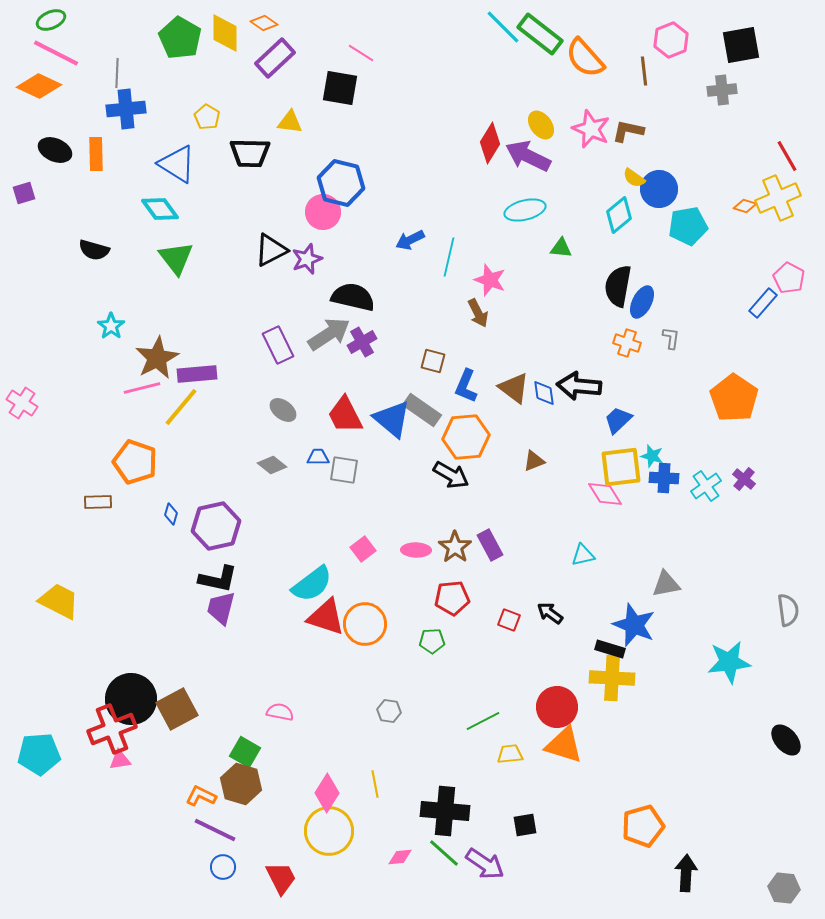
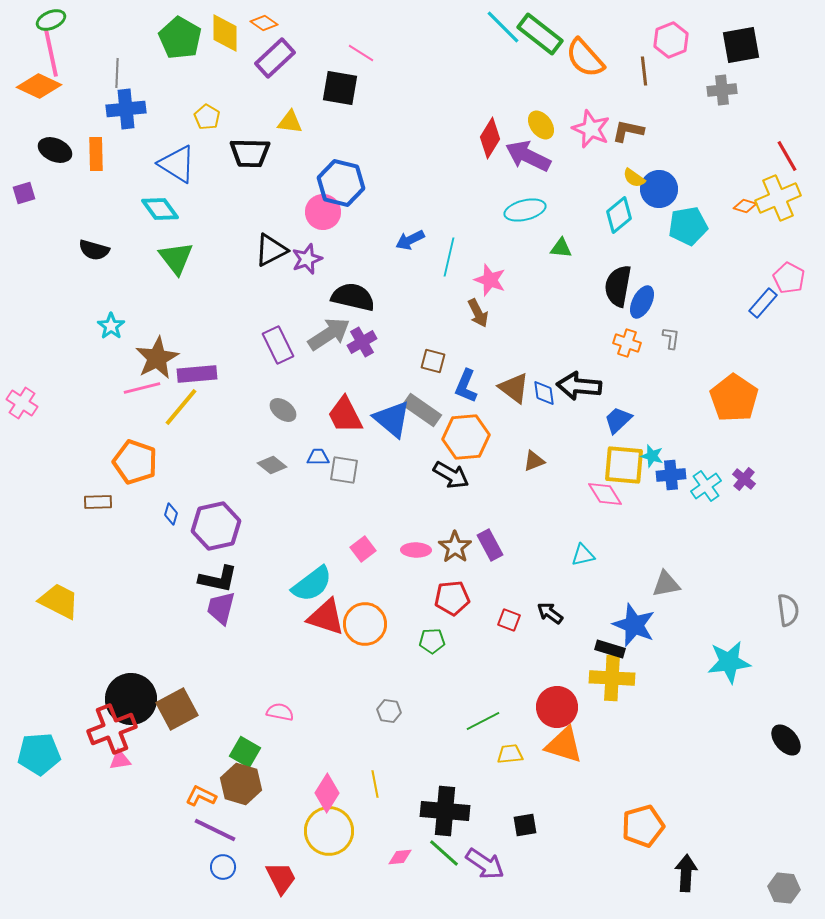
pink line at (56, 53): moved 5 px left; rotated 51 degrees clockwise
red diamond at (490, 143): moved 5 px up
yellow square at (621, 467): moved 3 px right, 2 px up; rotated 12 degrees clockwise
blue cross at (664, 478): moved 7 px right, 3 px up; rotated 8 degrees counterclockwise
